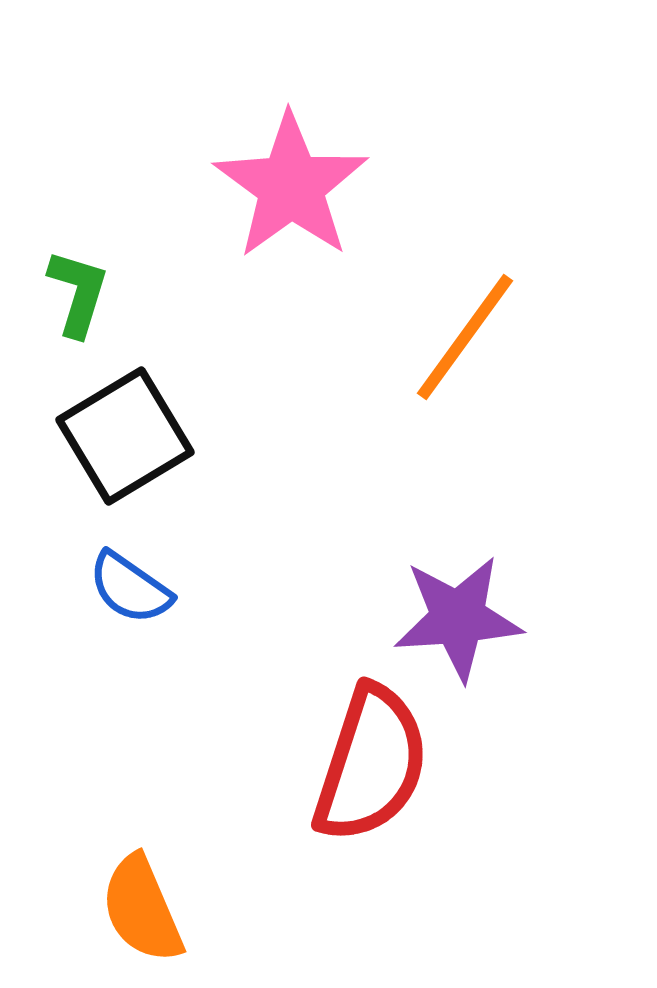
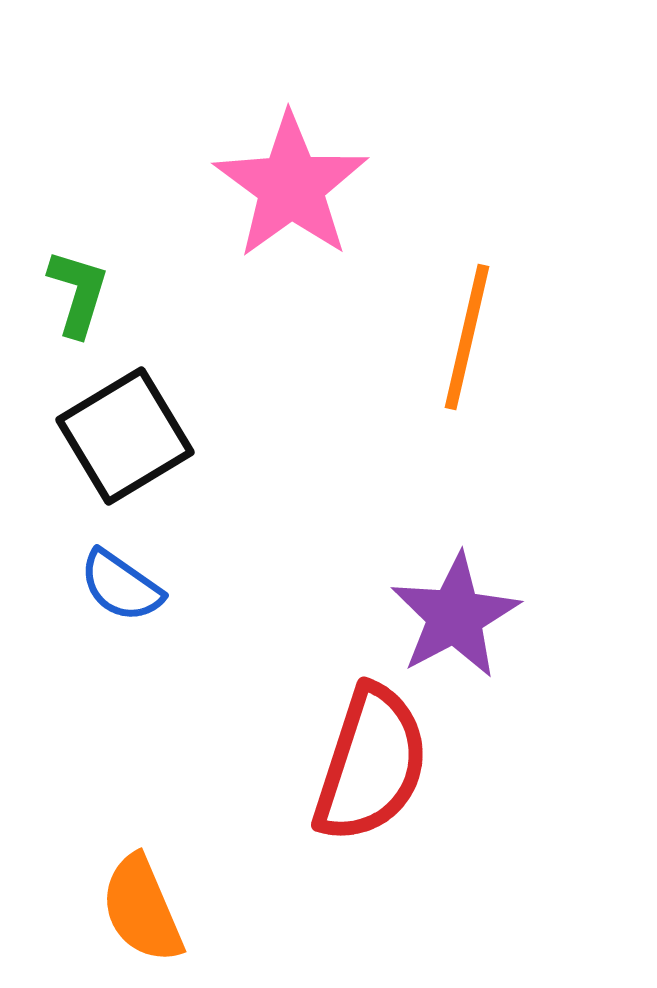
orange line: moved 2 px right; rotated 23 degrees counterclockwise
blue semicircle: moved 9 px left, 2 px up
purple star: moved 3 px left, 2 px up; rotated 24 degrees counterclockwise
